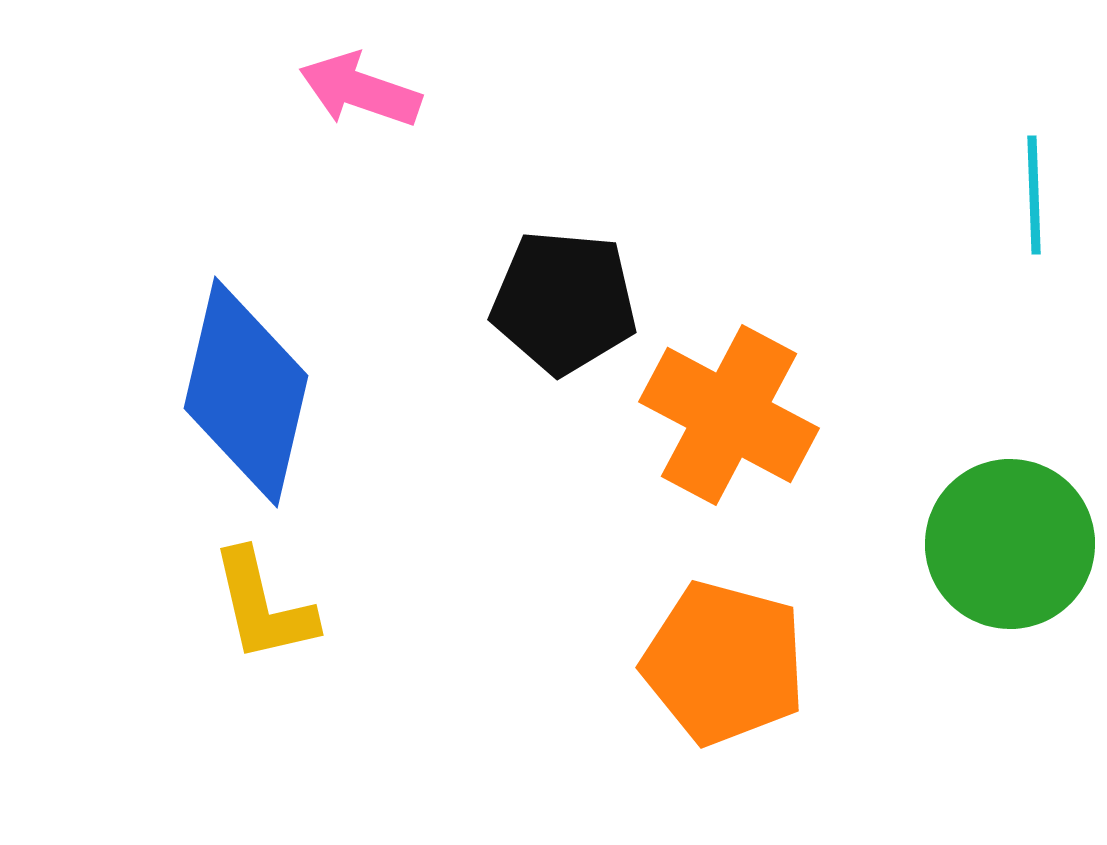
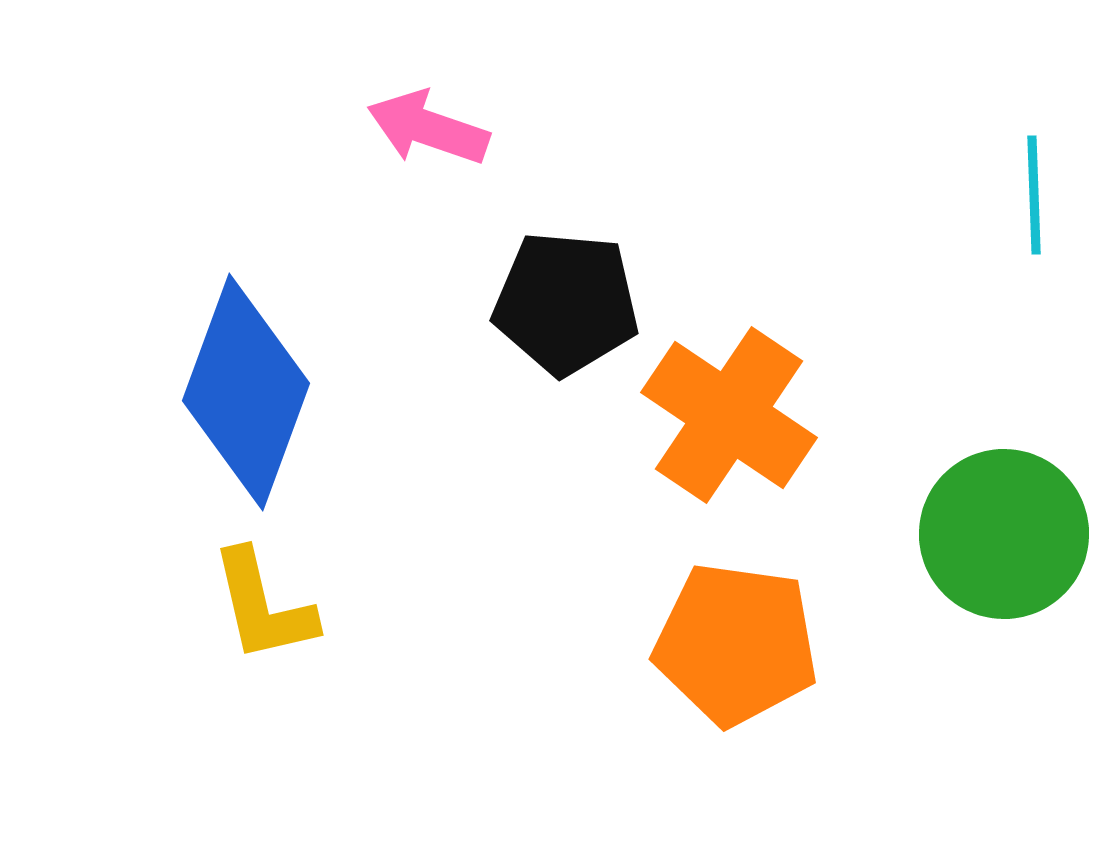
pink arrow: moved 68 px right, 38 px down
black pentagon: moved 2 px right, 1 px down
blue diamond: rotated 7 degrees clockwise
orange cross: rotated 6 degrees clockwise
green circle: moved 6 px left, 10 px up
orange pentagon: moved 12 px right, 19 px up; rotated 7 degrees counterclockwise
